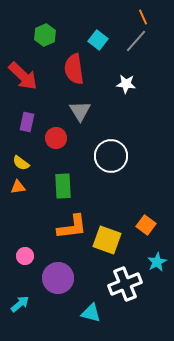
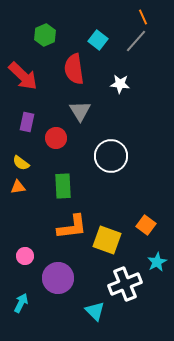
white star: moved 6 px left
cyan arrow: moved 1 px right, 1 px up; rotated 24 degrees counterclockwise
cyan triangle: moved 4 px right, 2 px up; rotated 30 degrees clockwise
